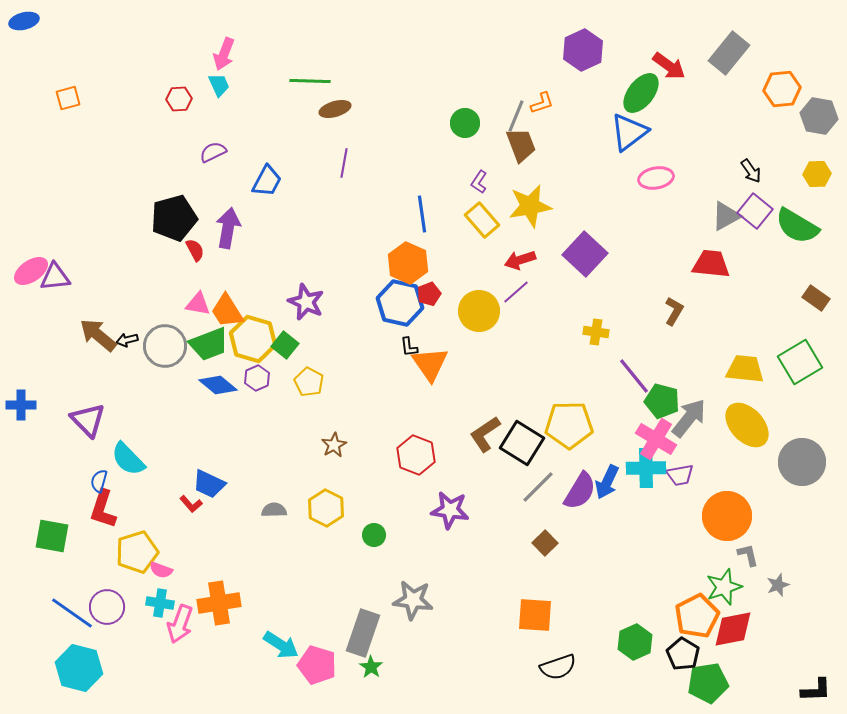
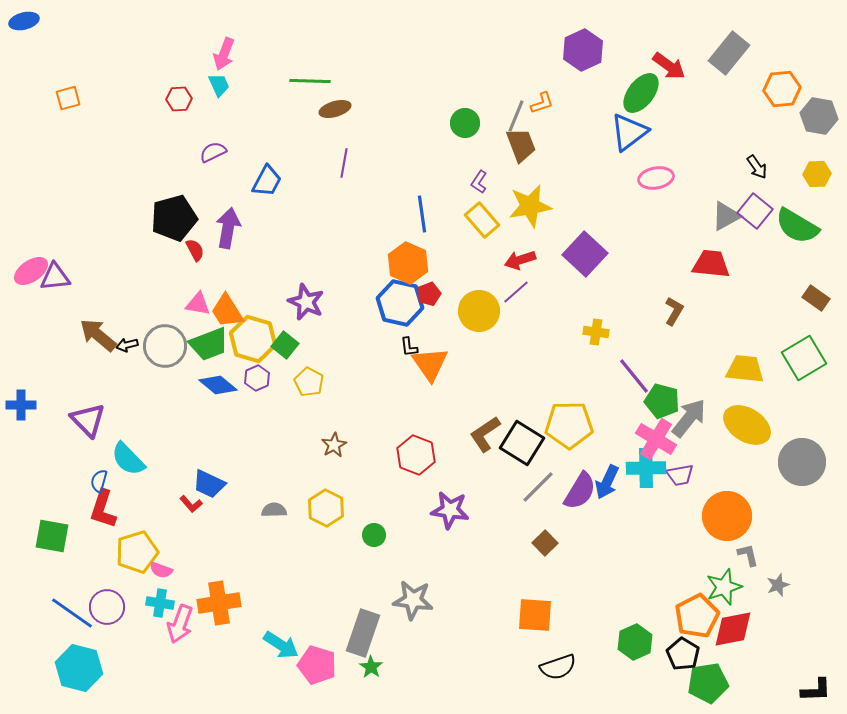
black arrow at (751, 171): moved 6 px right, 4 px up
black arrow at (127, 340): moved 5 px down
green square at (800, 362): moved 4 px right, 4 px up
yellow ellipse at (747, 425): rotated 15 degrees counterclockwise
